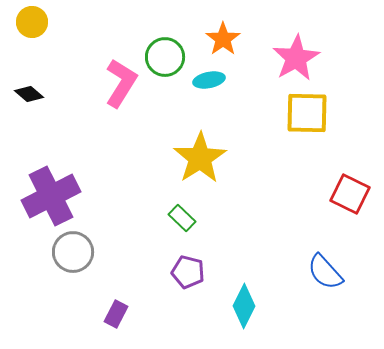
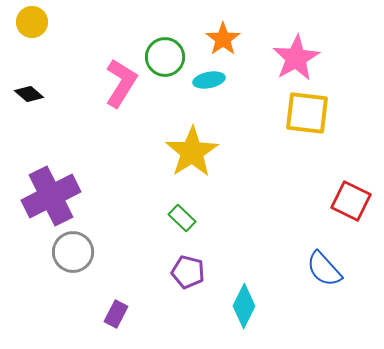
yellow square: rotated 6 degrees clockwise
yellow star: moved 8 px left, 6 px up
red square: moved 1 px right, 7 px down
blue semicircle: moved 1 px left, 3 px up
